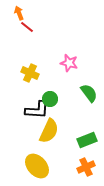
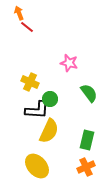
yellow cross: moved 9 px down
green rectangle: rotated 54 degrees counterclockwise
